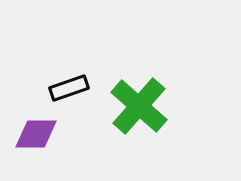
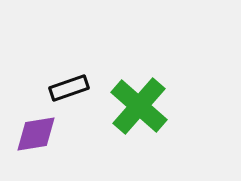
purple diamond: rotated 9 degrees counterclockwise
